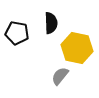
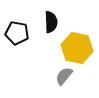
black semicircle: moved 1 px up
gray semicircle: moved 4 px right
